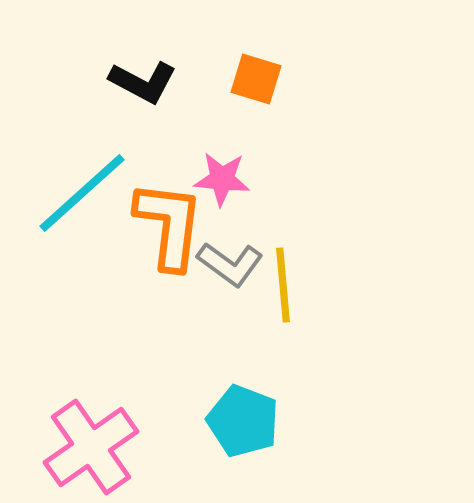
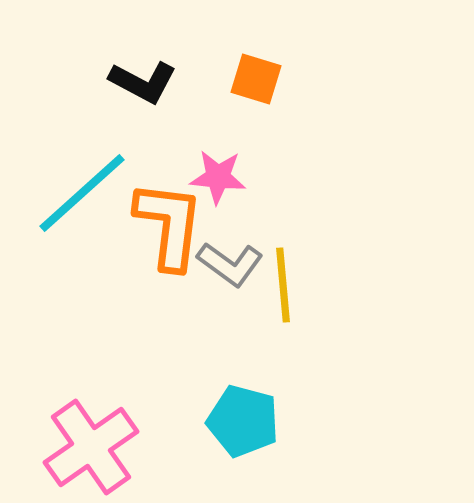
pink star: moved 4 px left, 2 px up
cyan pentagon: rotated 6 degrees counterclockwise
